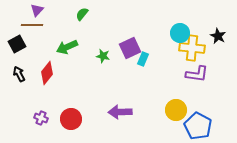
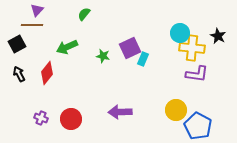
green semicircle: moved 2 px right
